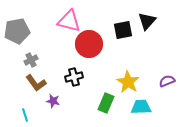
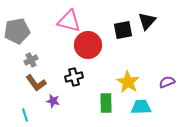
red circle: moved 1 px left, 1 px down
purple semicircle: moved 1 px down
green rectangle: rotated 24 degrees counterclockwise
